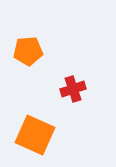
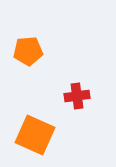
red cross: moved 4 px right, 7 px down; rotated 10 degrees clockwise
